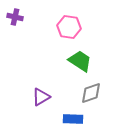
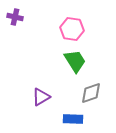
pink hexagon: moved 3 px right, 2 px down
green trapezoid: moved 5 px left; rotated 25 degrees clockwise
